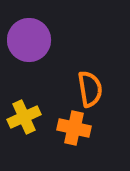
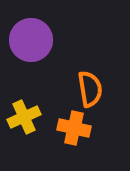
purple circle: moved 2 px right
